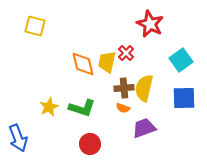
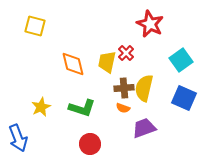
orange diamond: moved 10 px left
blue square: rotated 25 degrees clockwise
yellow star: moved 8 px left
